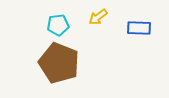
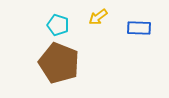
cyan pentagon: rotated 25 degrees clockwise
